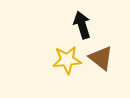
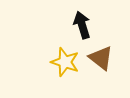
yellow star: moved 2 px left, 2 px down; rotated 24 degrees clockwise
